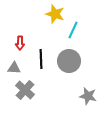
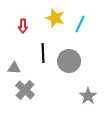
yellow star: moved 4 px down
cyan line: moved 7 px right, 6 px up
red arrow: moved 3 px right, 17 px up
black line: moved 2 px right, 6 px up
gray star: rotated 24 degrees clockwise
